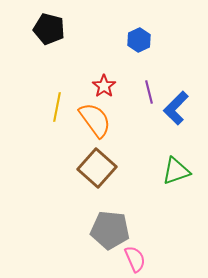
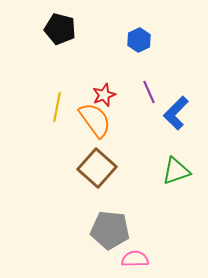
black pentagon: moved 11 px right
red star: moved 9 px down; rotated 15 degrees clockwise
purple line: rotated 10 degrees counterclockwise
blue L-shape: moved 5 px down
pink semicircle: rotated 68 degrees counterclockwise
